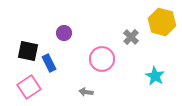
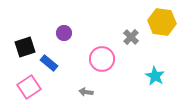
yellow hexagon: rotated 8 degrees counterclockwise
black square: moved 3 px left, 4 px up; rotated 30 degrees counterclockwise
blue rectangle: rotated 24 degrees counterclockwise
